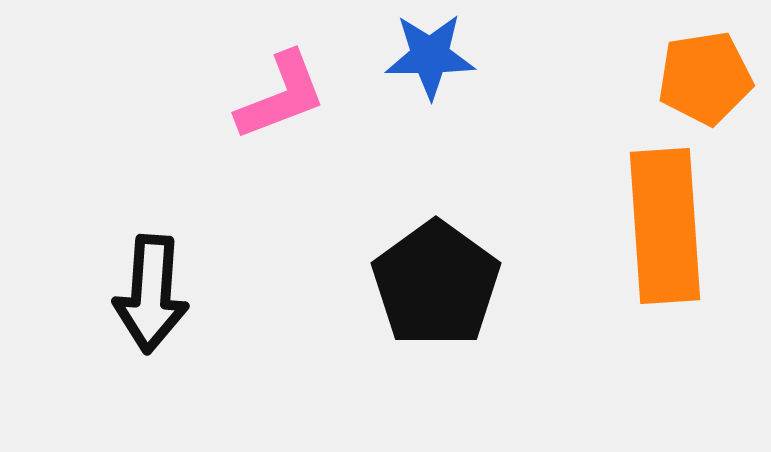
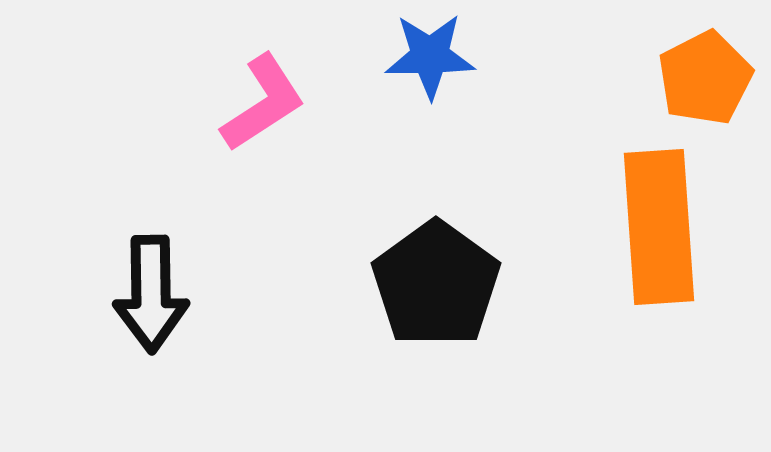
orange pentagon: rotated 18 degrees counterclockwise
pink L-shape: moved 18 px left, 7 px down; rotated 12 degrees counterclockwise
orange rectangle: moved 6 px left, 1 px down
black arrow: rotated 5 degrees counterclockwise
